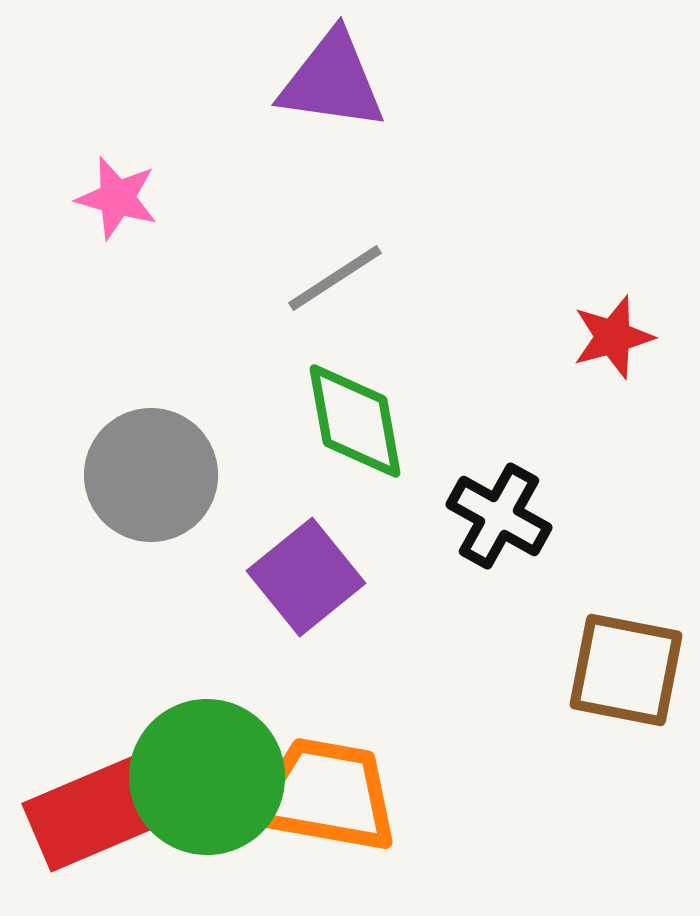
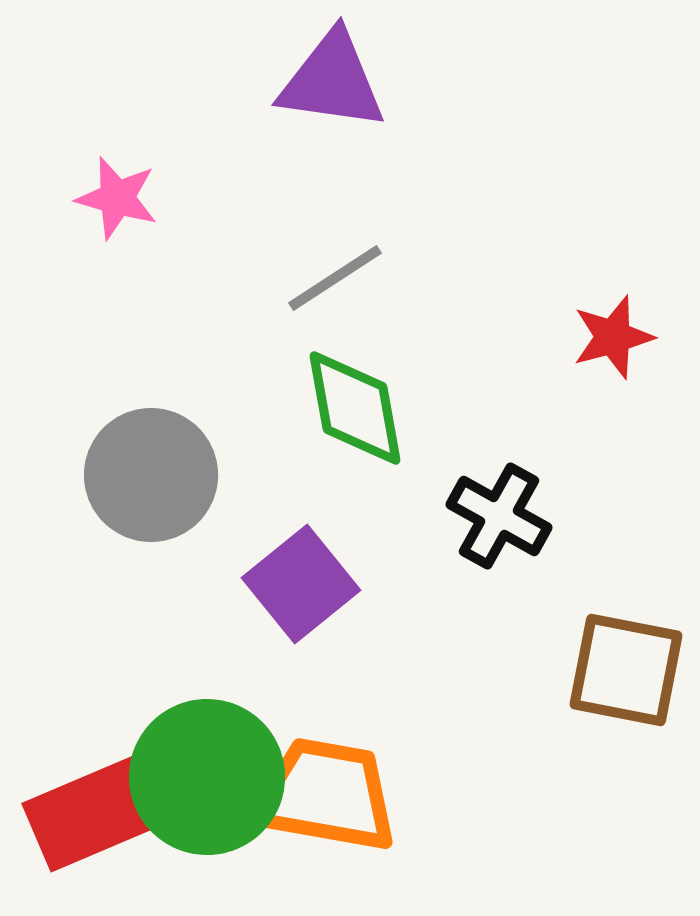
green diamond: moved 13 px up
purple square: moved 5 px left, 7 px down
